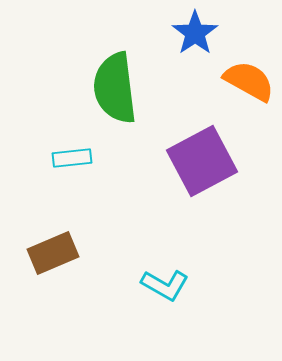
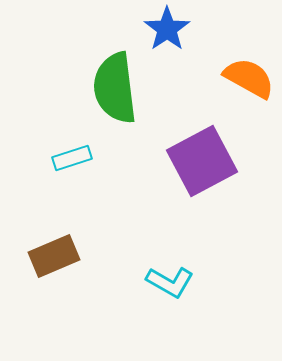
blue star: moved 28 px left, 4 px up
orange semicircle: moved 3 px up
cyan rectangle: rotated 12 degrees counterclockwise
brown rectangle: moved 1 px right, 3 px down
cyan L-shape: moved 5 px right, 3 px up
